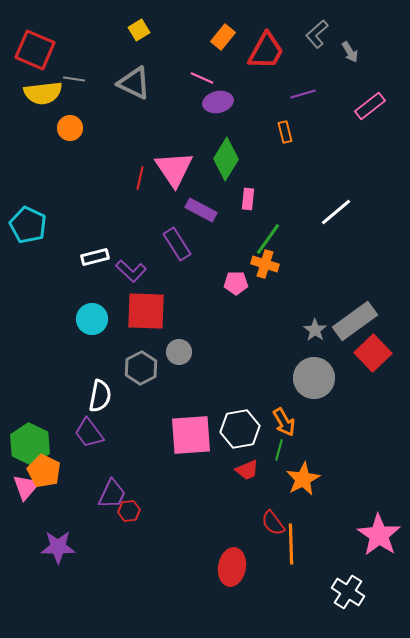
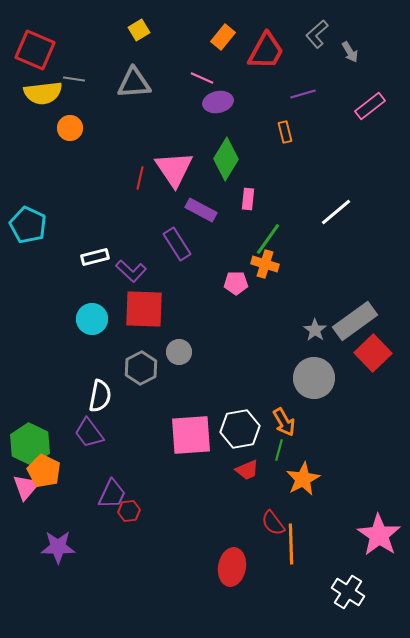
gray triangle at (134, 83): rotated 30 degrees counterclockwise
red square at (146, 311): moved 2 px left, 2 px up
